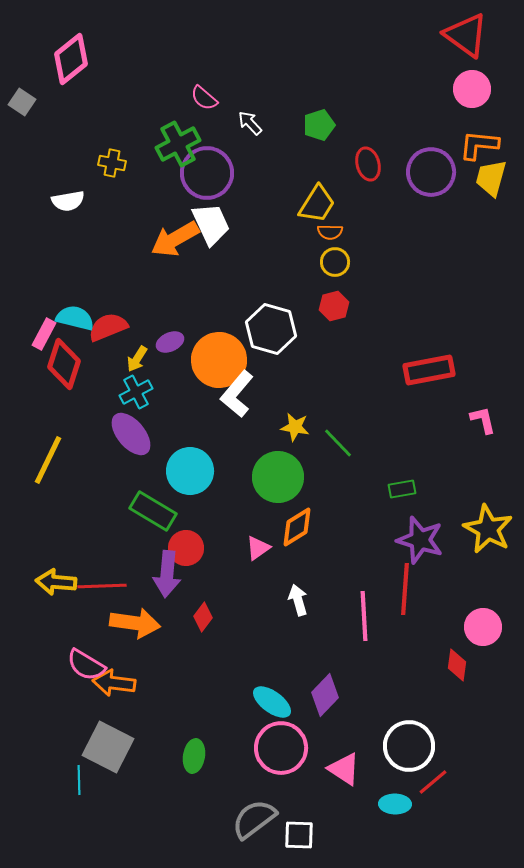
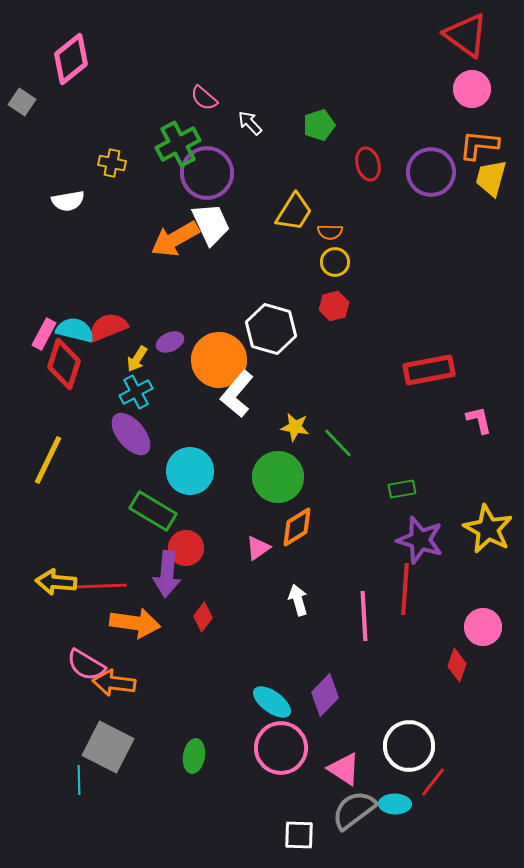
yellow trapezoid at (317, 204): moved 23 px left, 8 px down
cyan semicircle at (75, 318): moved 12 px down
pink L-shape at (483, 420): moved 4 px left
red diamond at (457, 665): rotated 12 degrees clockwise
red line at (433, 782): rotated 12 degrees counterclockwise
gray semicircle at (254, 819): moved 100 px right, 9 px up
